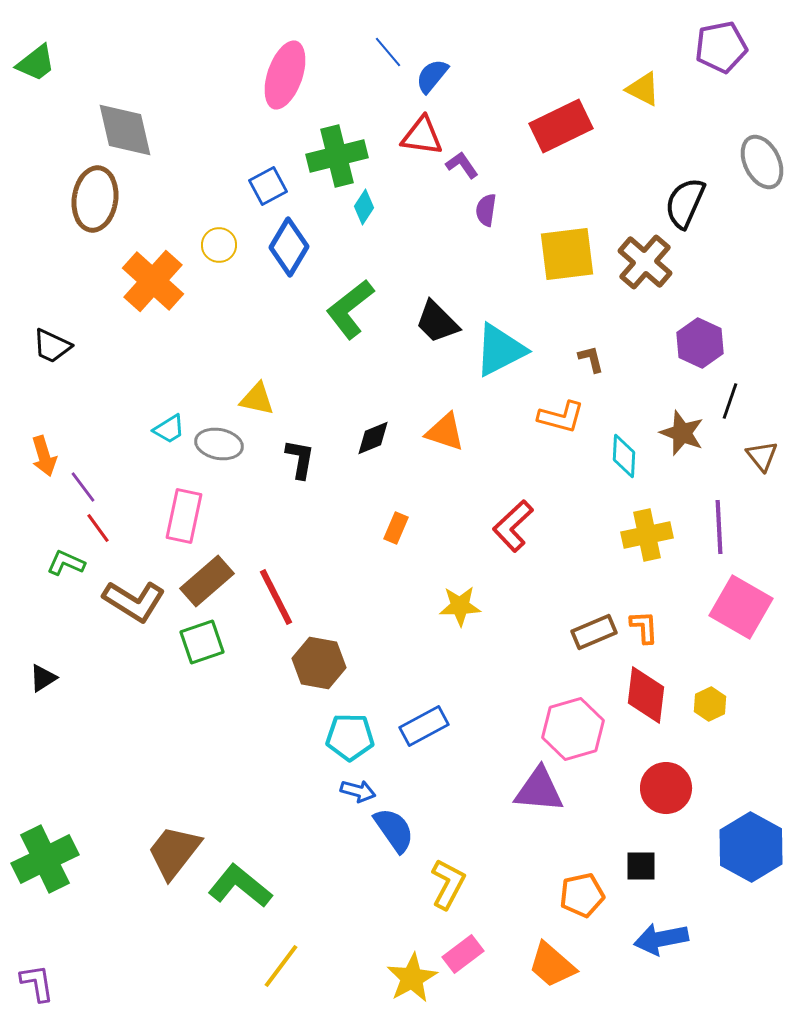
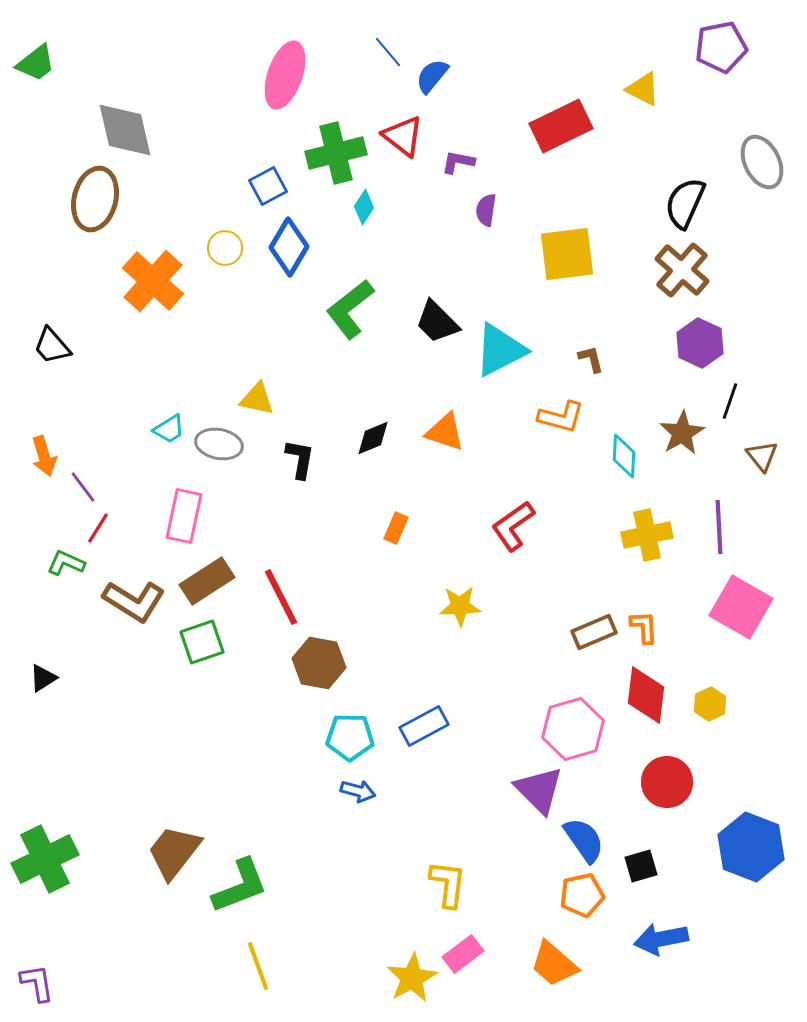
red triangle at (422, 136): moved 19 px left; rotated 30 degrees clockwise
green cross at (337, 156): moved 1 px left, 3 px up
purple L-shape at (462, 165): moved 4 px left, 3 px up; rotated 44 degrees counterclockwise
brown ellipse at (95, 199): rotated 6 degrees clockwise
yellow circle at (219, 245): moved 6 px right, 3 px down
brown cross at (645, 262): moved 37 px right, 8 px down
black trapezoid at (52, 346): rotated 24 degrees clockwise
brown star at (682, 433): rotated 21 degrees clockwise
red L-shape at (513, 526): rotated 8 degrees clockwise
red line at (98, 528): rotated 68 degrees clockwise
brown rectangle at (207, 581): rotated 8 degrees clockwise
red line at (276, 597): moved 5 px right
red circle at (666, 788): moved 1 px right, 6 px up
purple triangle at (539, 790): rotated 40 degrees clockwise
blue semicircle at (394, 830): moved 190 px right, 10 px down
blue hexagon at (751, 847): rotated 8 degrees counterclockwise
black square at (641, 866): rotated 16 degrees counterclockwise
yellow L-shape at (448, 884): rotated 21 degrees counterclockwise
green L-shape at (240, 886): rotated 120 degrees clockwise
orange trapezoid at (552, 965): moved 2 px right, 1 px up
yellow line at (281, 966): moved 23 px left; rotated 57 degrees counterclockwise
